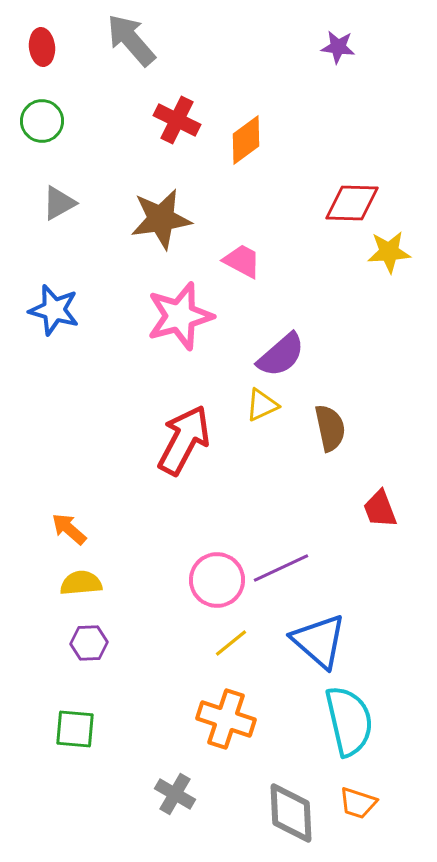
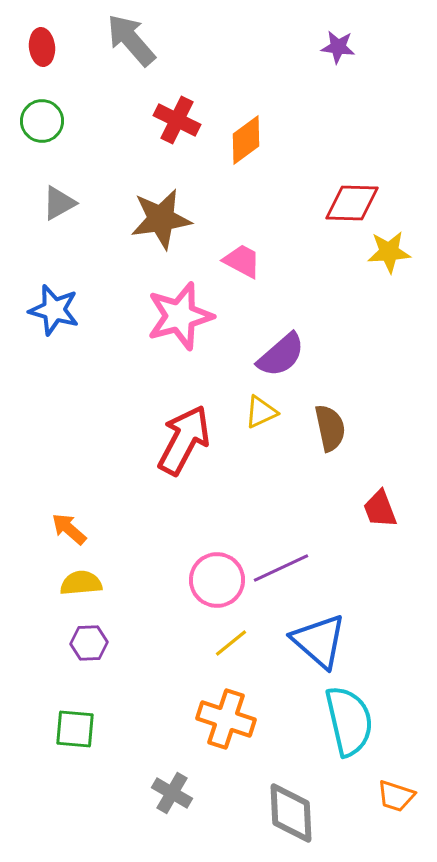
yellow triangle: moved 1 px left, 7 px down
gray cross: moved 3 px left, 1 px up
orange trapezoid: moved 38 px right, 7 px up
